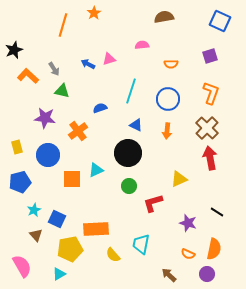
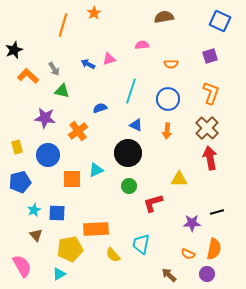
yellow triangle at (179, 179): rotated 24 degrees clockwise
black line at (217, 212): rotated 48 degrees counterclockwise
blue square at (57, 219): moved 6 px up; rotated 24 degrees counterclockwise
purple star at (188, 223): moved 4 px right; rotated 18 degrees counterclockwise
